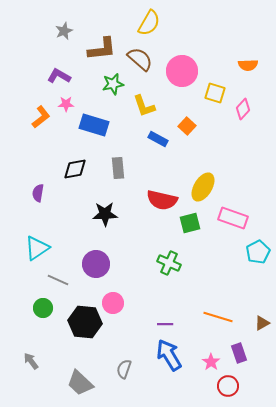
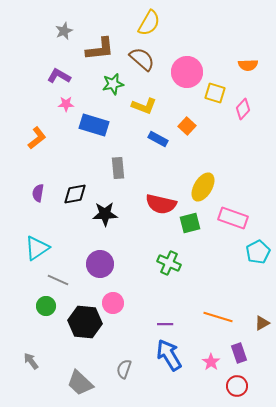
brown L-shape at (102, 49): moved 2 px left
brown semicircle at (140, 59): moved 2 px right
pink circle at (182, 71): moved 5 px right, 1 px down
yellow L-shape at (144, 106): rotated 50 degrees counterclockwise
orange L-shape at (41, 117): moved 4 px left, 21 px down
black diamond at (75, 169): moved 25 px down
red semicircle at (162, 200): moved 1 px left, 4 px down
purple circle at (96, 264): moved 4 px right
green circle at (43, 308): moved 3 px right, 2 px up
red circle at (228, 386): moved 9 px right
